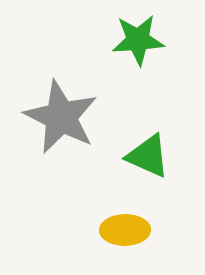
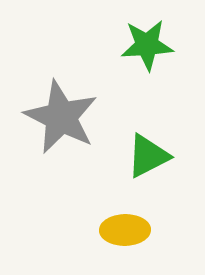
green star: moved 9 px right, 5 px down
green triangle: rotated 51 degrees counterclockwise
